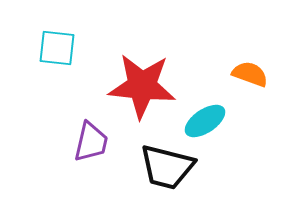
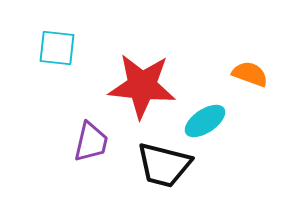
black trapezoid: moved 3 px left, 2 px up
